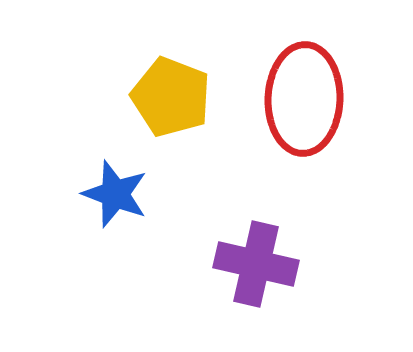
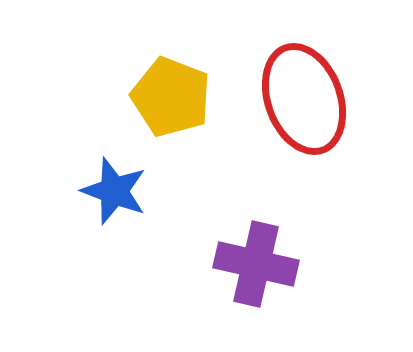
red ellipse: rotated 22 degrees counterclockwise
blue star: moved 1 px left, 3 px up
